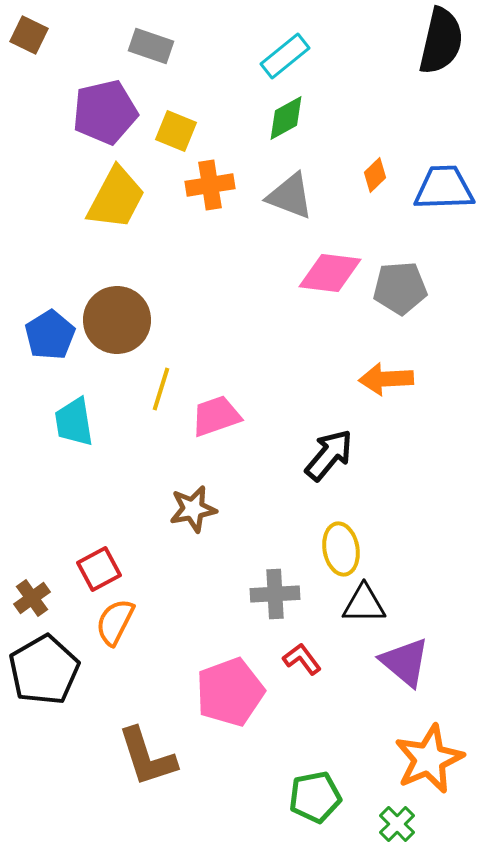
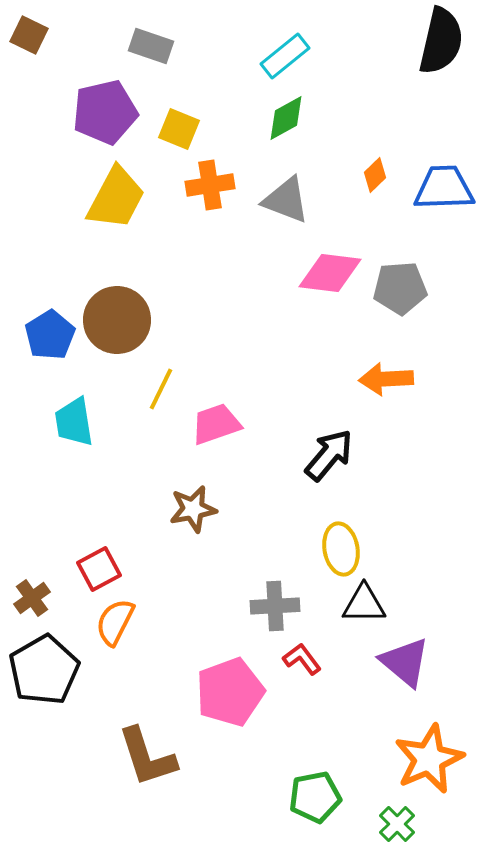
yellow square: moved 3 px right, 2 px up
gray triangle: moved 4 px left, 4 px down
yellow line: rotated 9 degrees clockwise
pink trapezoid: moved 8 px down
gray cross: moved 12 px down
